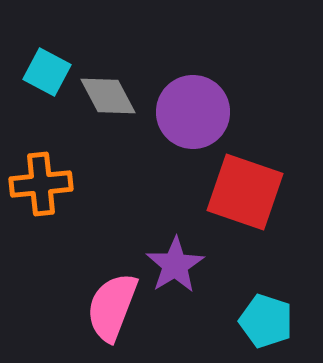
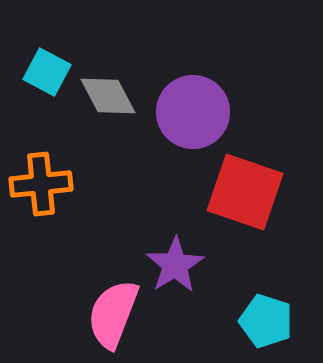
pink semicircle: moved 1 px right, 7 px down
